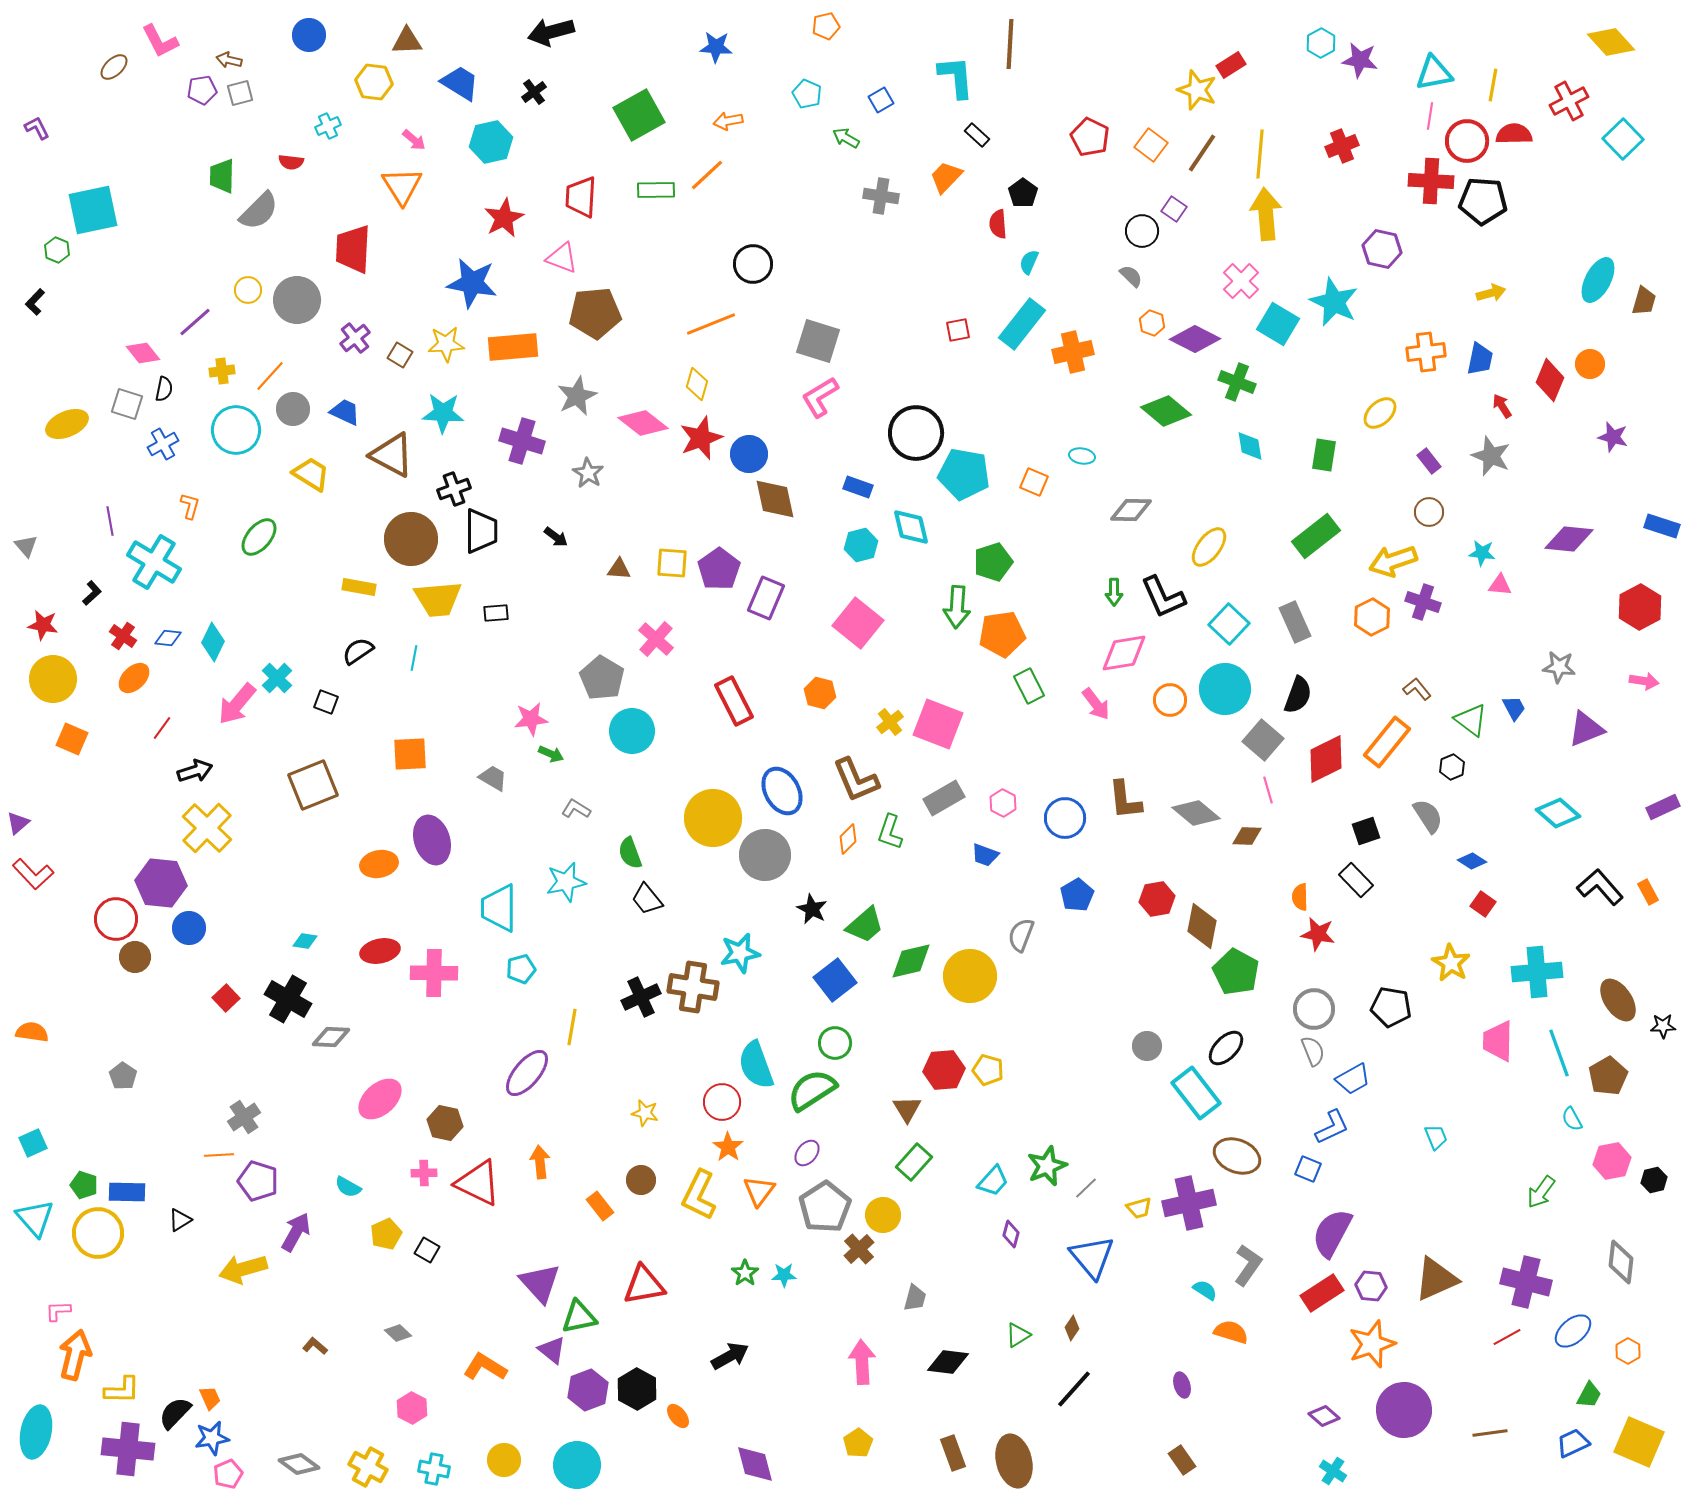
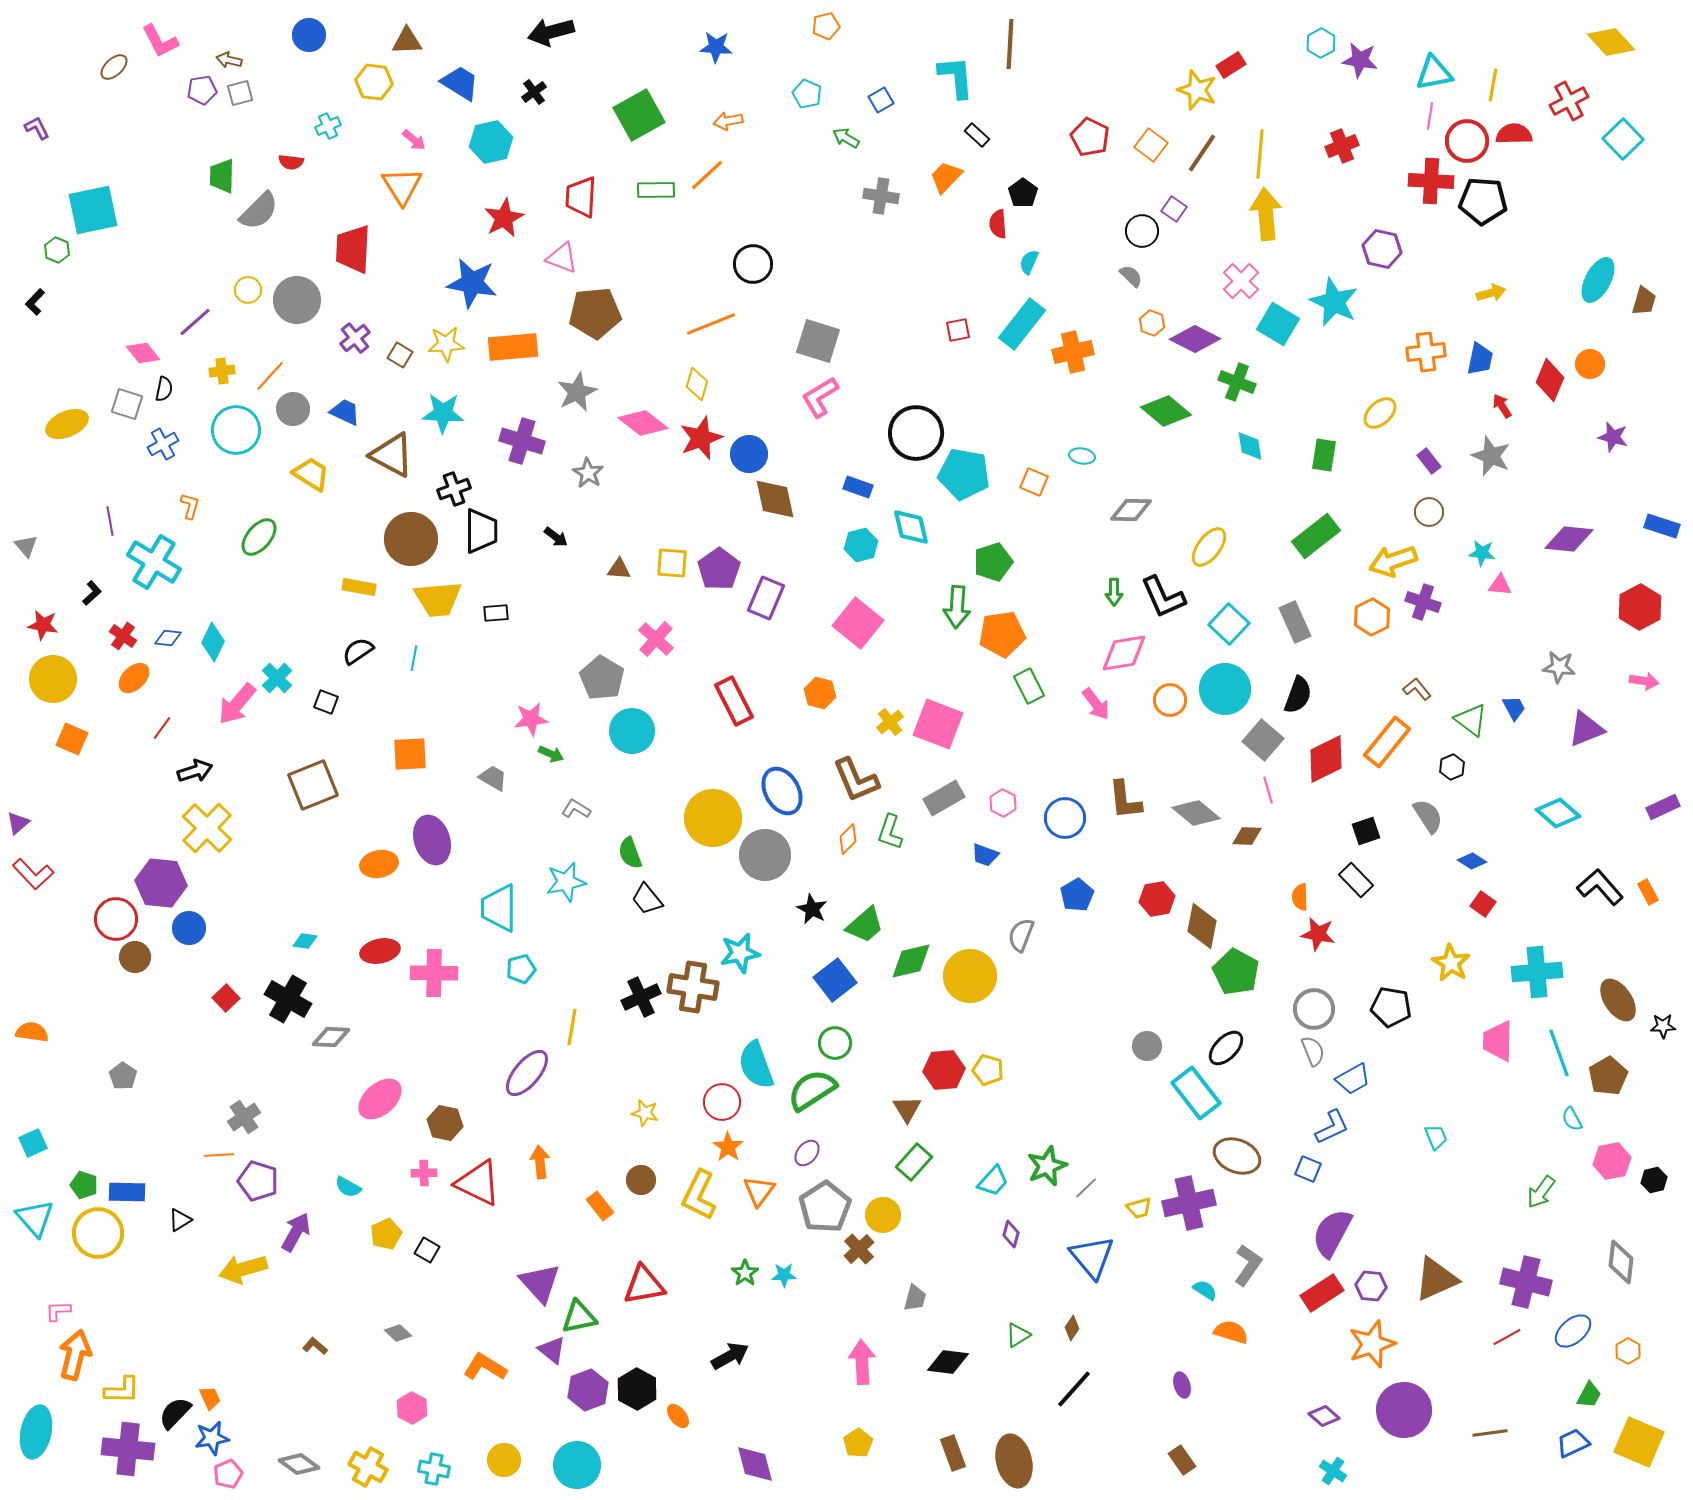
gray star at (577, 396): moved 4 px up
